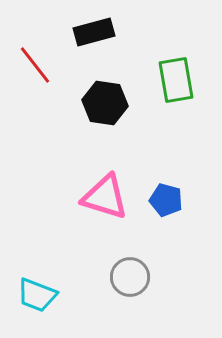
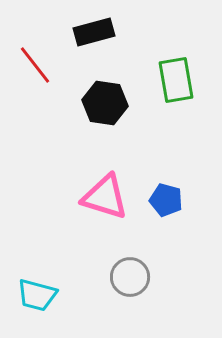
cyan trapezoid: rotated 6 degrees counterclockwise
